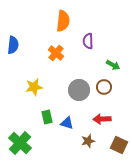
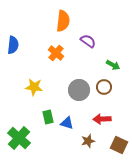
purple semicircle: rotated 126 degrees clockwise
yellow star: rotated 18 degrees clockwise
green rectangle: moved 1 px right
green cross: moved 1 px left, 5 px up
